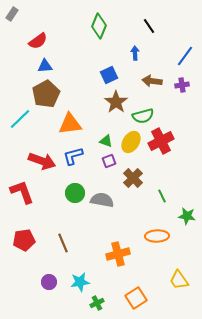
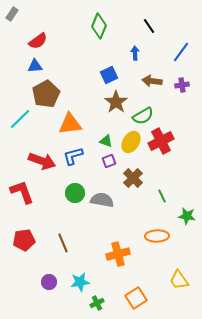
blue line: moved 4 px left, 4 px up
blue triangle: moved 10 px left
green semicircle: rotated 15 degrees counterclockwise
